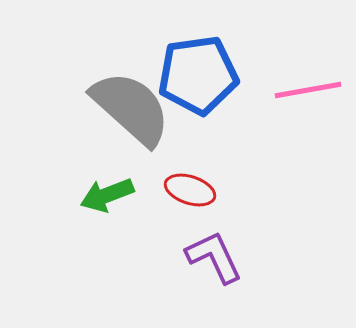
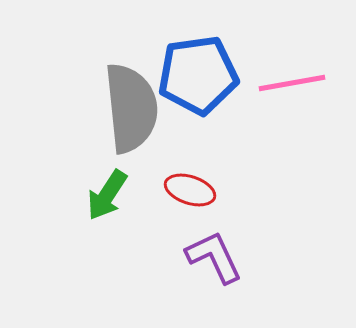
pink line: moved 16 px left, 7 px up
gray semicircle: rotated 42 degrees clockwise
green arrow: rotated 36 degrees counterclockwise
